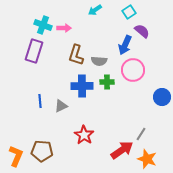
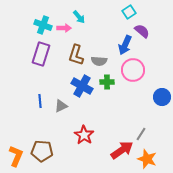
cyan arrow: moved 16 px left, 7 px down; rotated 96 degrees counterclockwise
purple rectangle: moved 7 px right, 3 px down
blue cross: rotated 30 degrees clockwise
